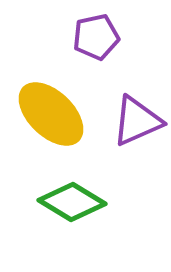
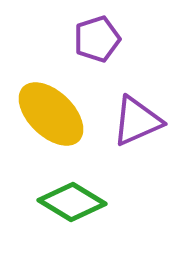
purple pentagon: moved 1 px right, 2 px down; rotated 6 degrees counterclockwise
